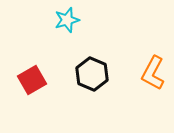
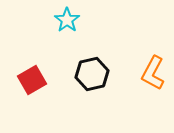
cyan star: rotated 20 degrees counterclockwise
black hexagon: rotated 24 degrees clockwise
